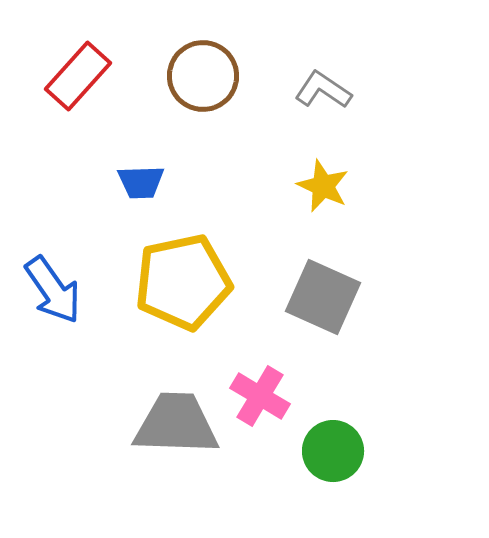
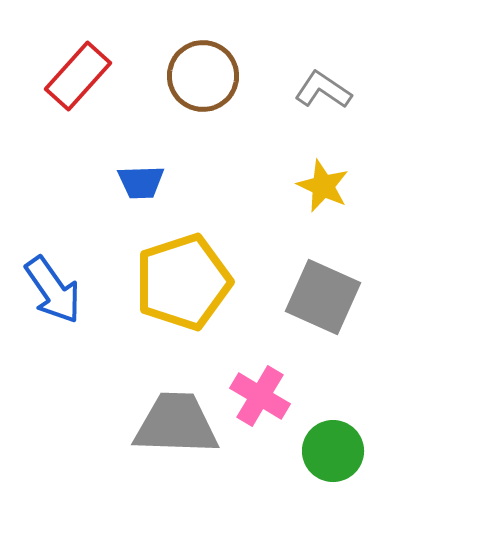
yellow pentagon: rotated 6 degrees counterclockwise
